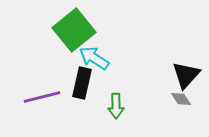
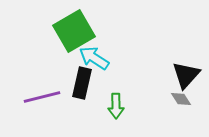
green square: moved 1 px down; rotated 9 degrees clockwise
